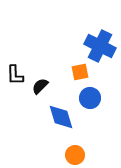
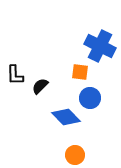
orange square: rotated 18 degrees clockwise
blue diamond: moved 5 px right; rotated 28 degrees counterclockwise
